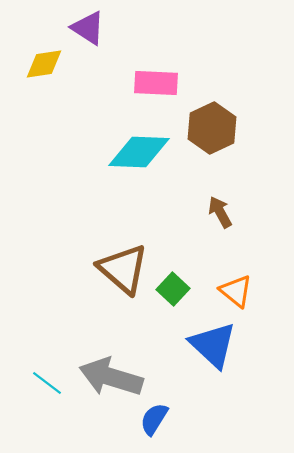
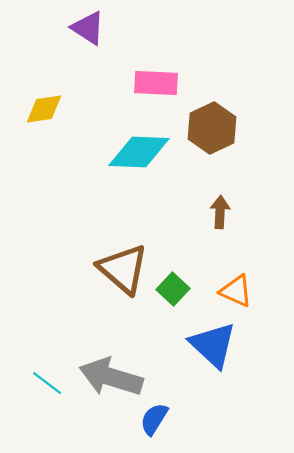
yellow diamond: moved 45 px down
brown arrow: rotated 32 degrees clockwise
orange triangle: rotated 15 degrees counterclockwise
